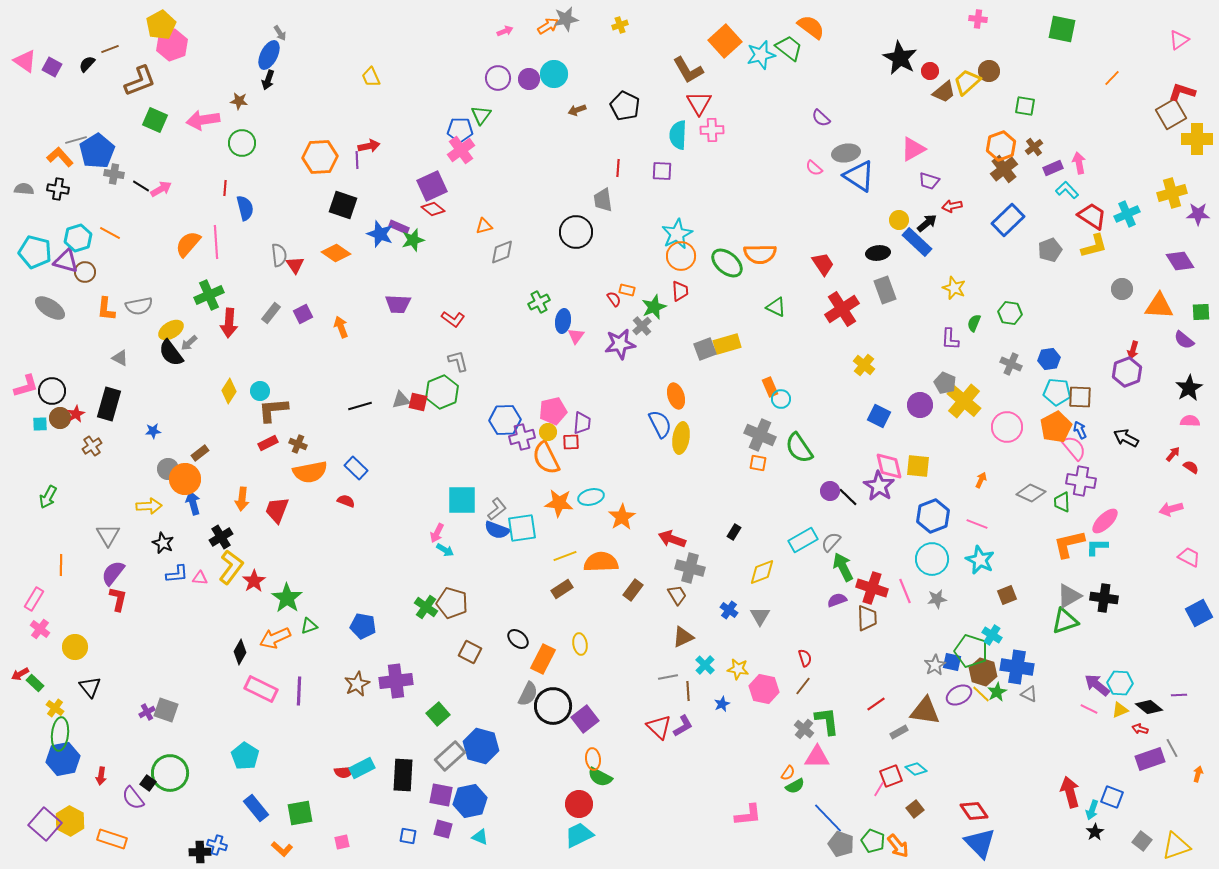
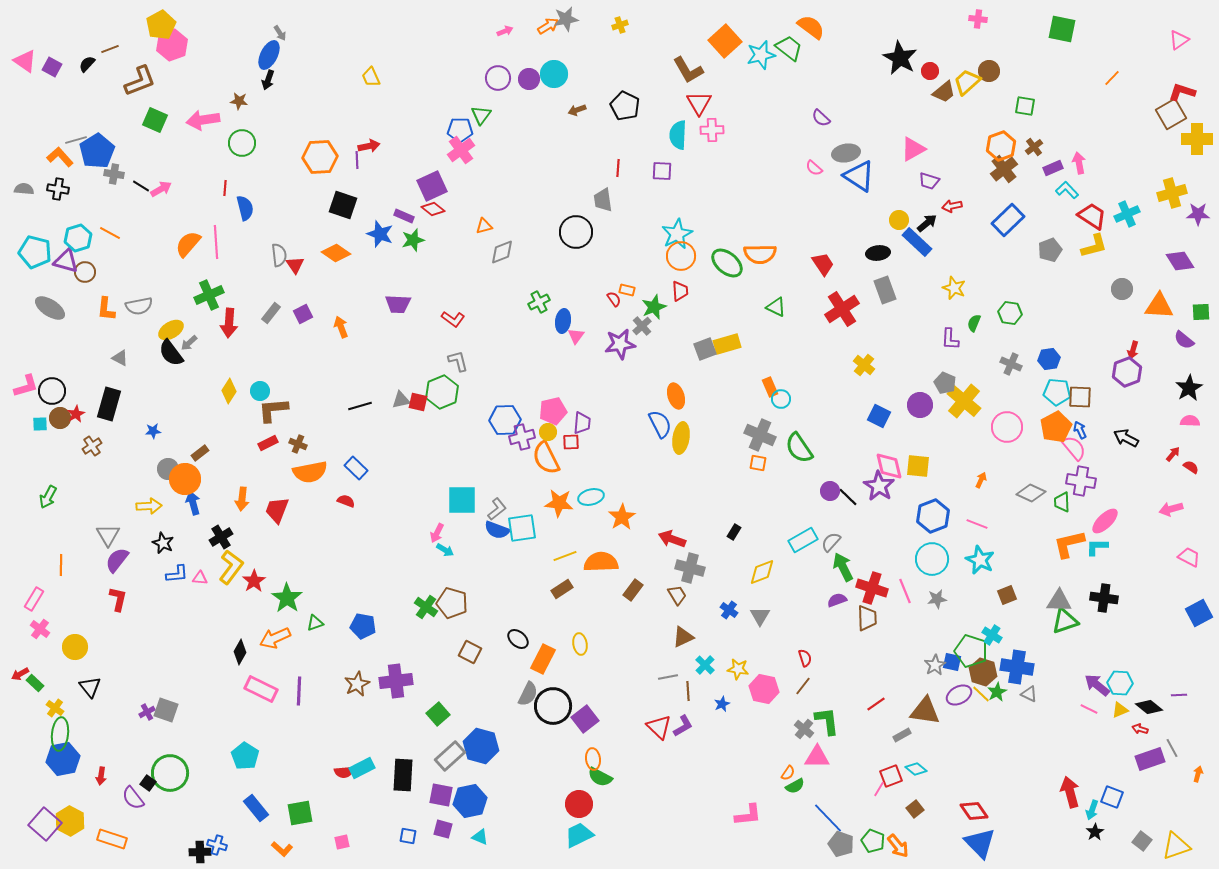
purple rectangle at (399, 227): moved 5 px right, 11 px up
purple semicircle at (113, 573): moved 4 px right, 13 px up
gray triangle at (1069, 596): moved 10 px left, 5 px down; rotated 32 degrees clockwise
green triangle at (309, 626): moved 6 px right, 3 px up
gray rectangle at (899, 732): moved 3 px right, 3 px down
